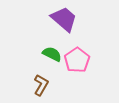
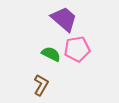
green semicircle: moved 1 px left
pink pentagon: moved 11 px up; rotated 25 degrees clockwise
